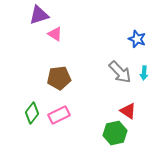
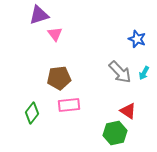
pink triangle: rotated 21 degrees clockwise
cyan arrow: rotated 24 degrees clockwise
pink rectangle: moved 10 px right, 10 px up; rotated 20 degrees clockwise
